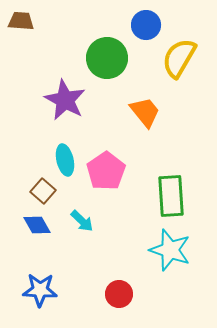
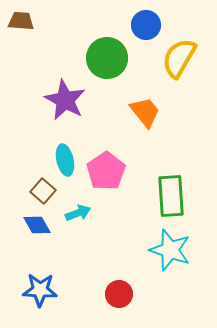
cyan arrow: moved 4 px left, 8 px up; rotated 65 degrees counterclockwise
